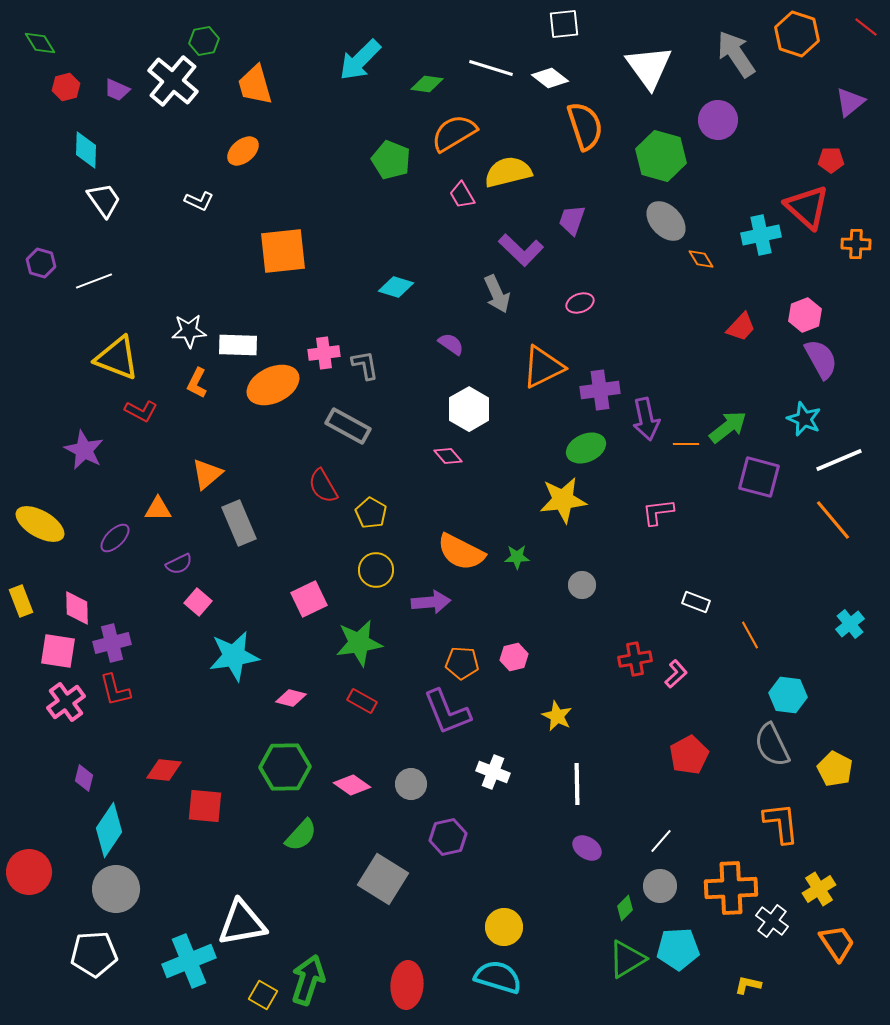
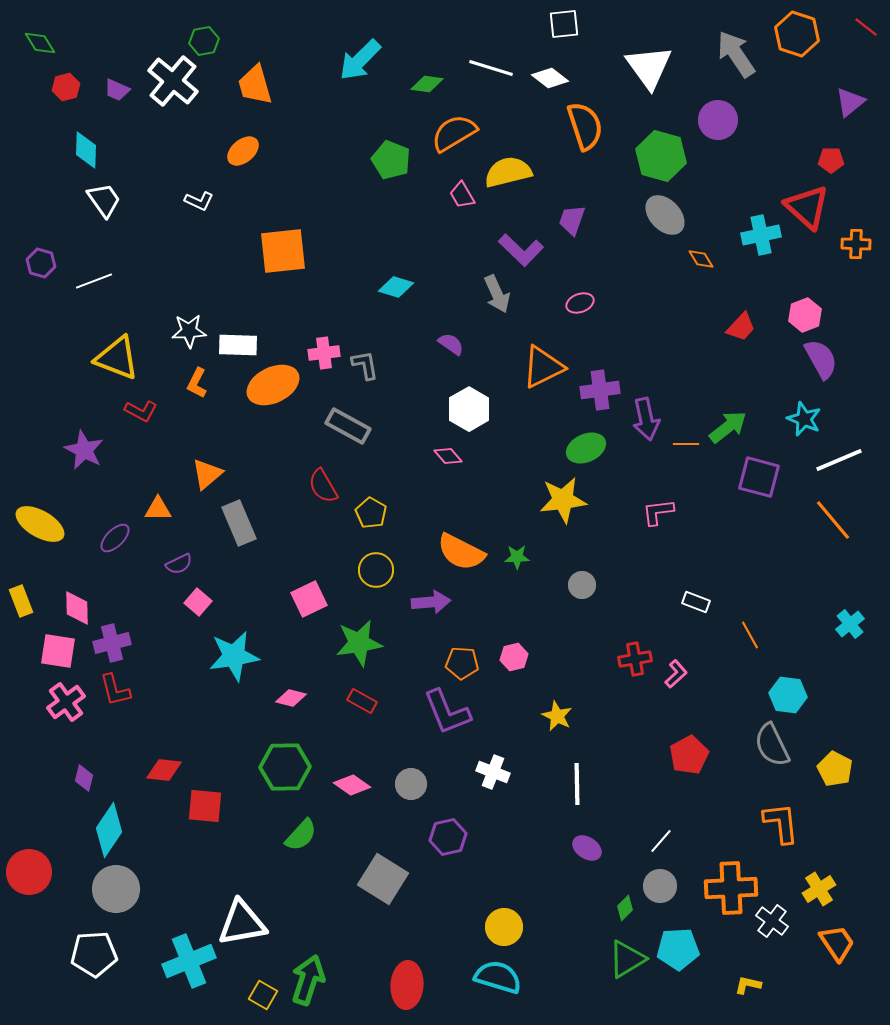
gray ellipse at (666, 221): moved 1 px left, 6 px up
